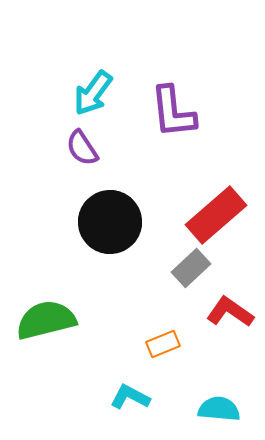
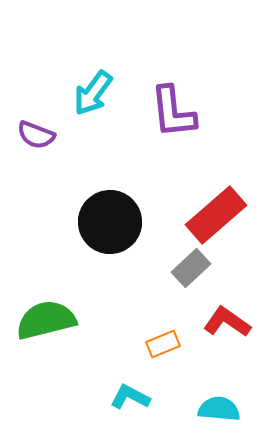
purple semicircle: moved 46 px left, 13 px up; rotated 36 degrees counterclockwise
red L-shape: moved 3 px left, 10 px down
